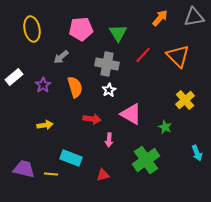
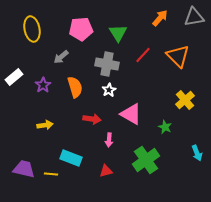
red triangle: moved 3 px right, 4 px up
